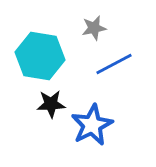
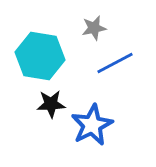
blue line: moved 1 px right, 1 px up
